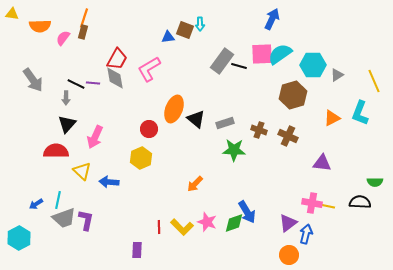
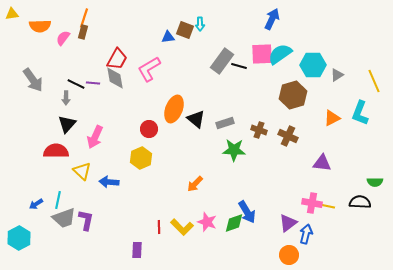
yellow triangle at (12, 14): rotated 16 degrees counterclockwise
